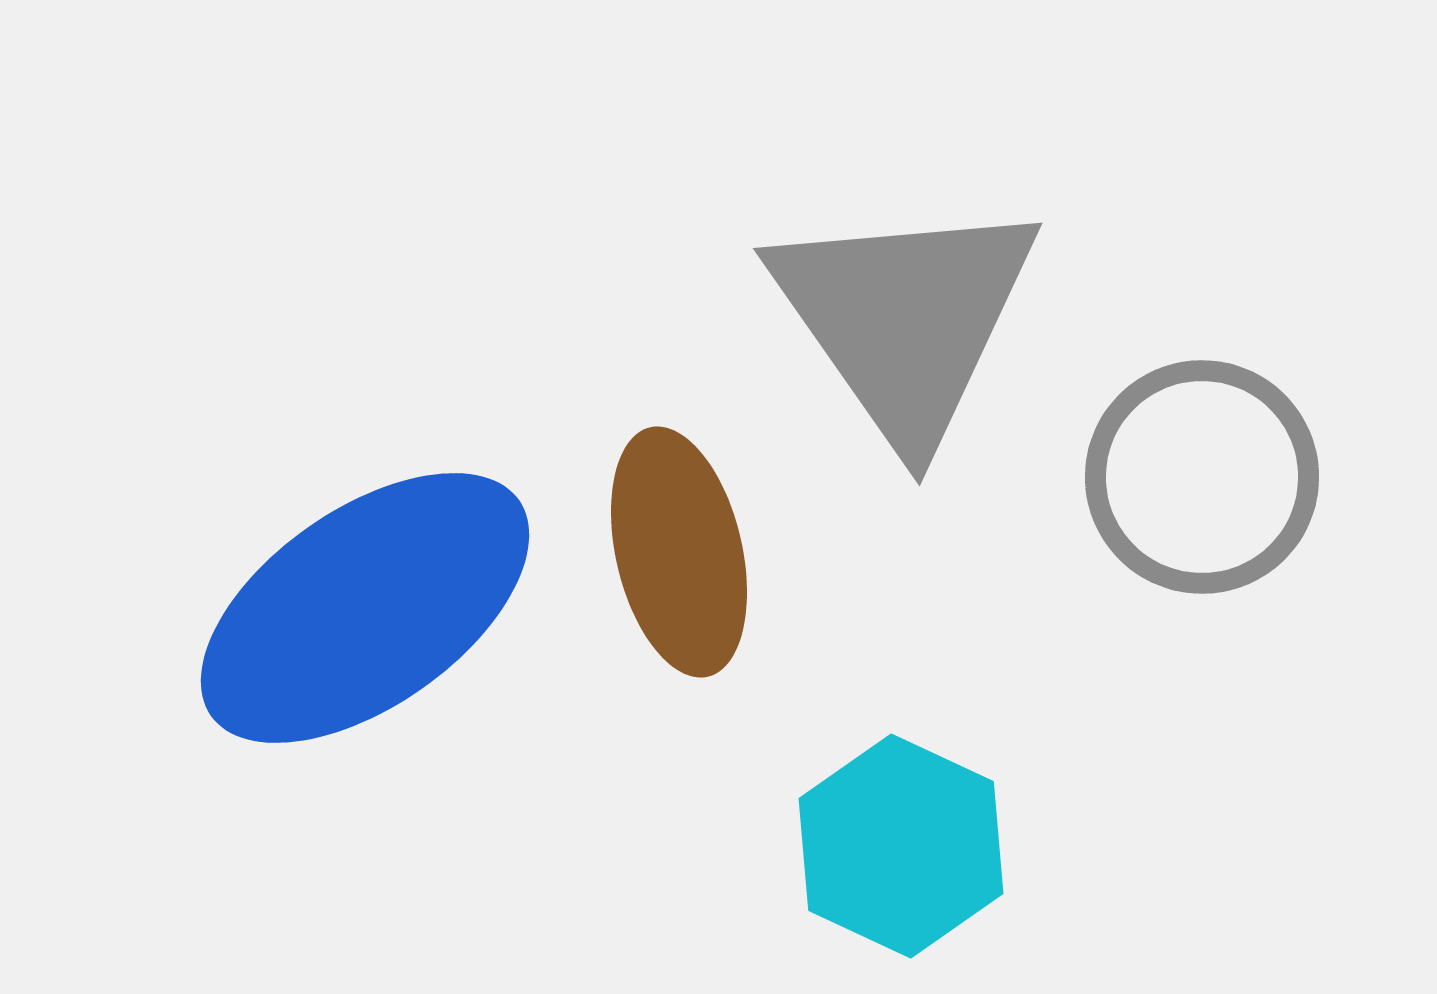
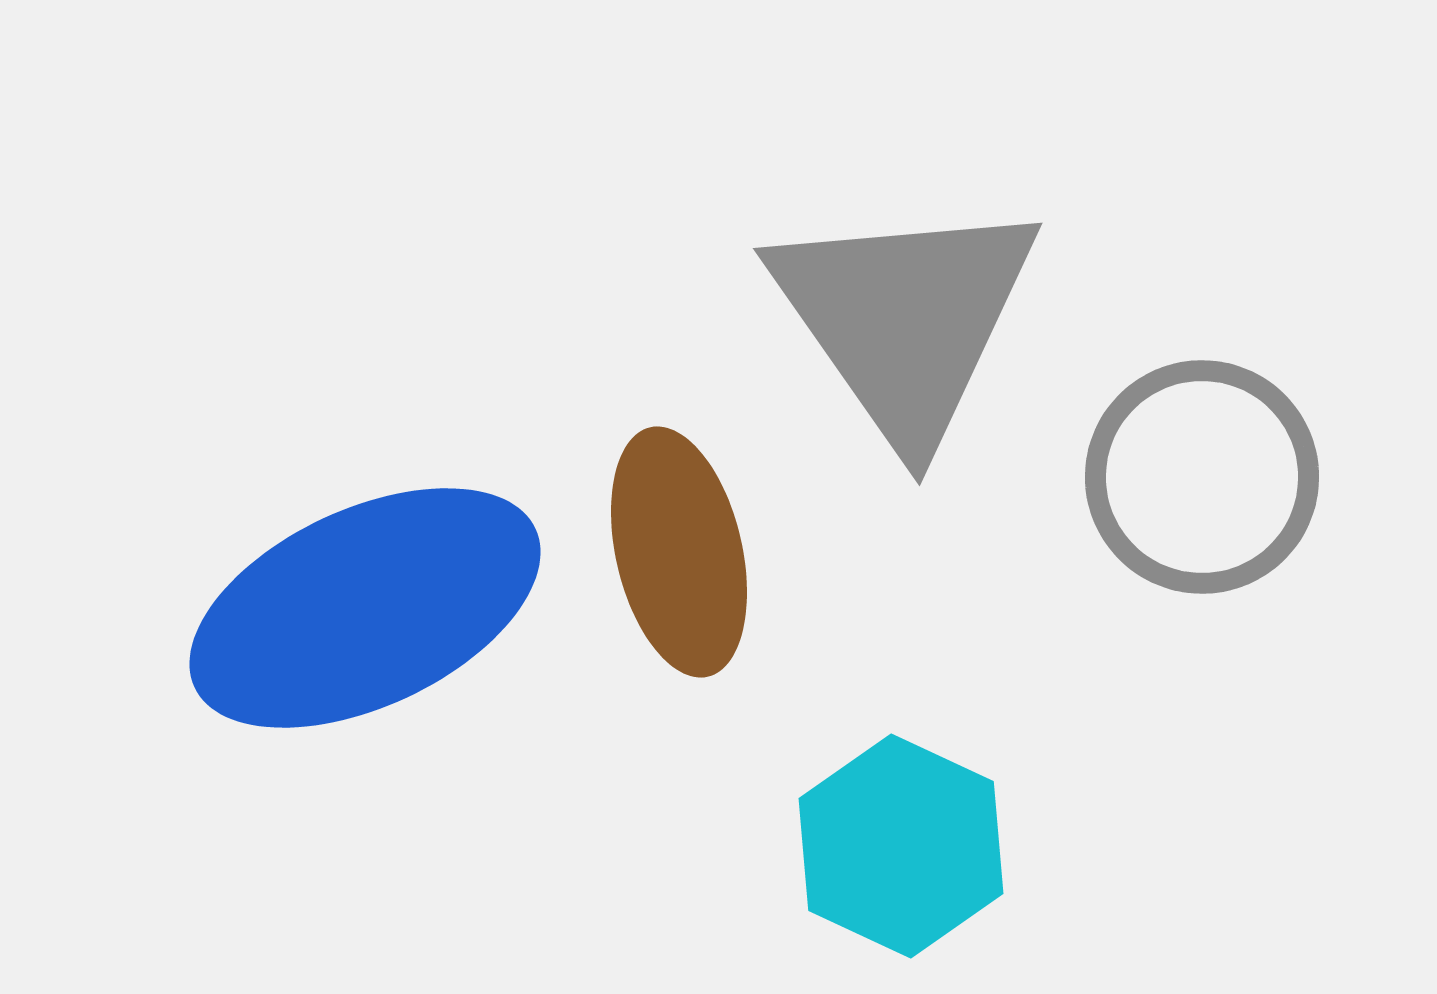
blue ellipse: rotated 10 degrees clockwise
